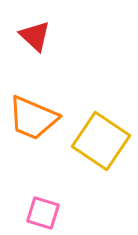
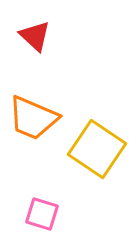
yellow square: moved 4 px left, 8 px down
pink square: moved 1 px left, 1 px down
